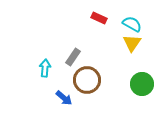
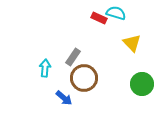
cyan semicircle: moved 16 px left, 11 px up; rotated 12 degrees counterclockwise
yellow triangle: rotated 18 degrees counterclockwise
brown circle: moved 3 px left, 2 px up
